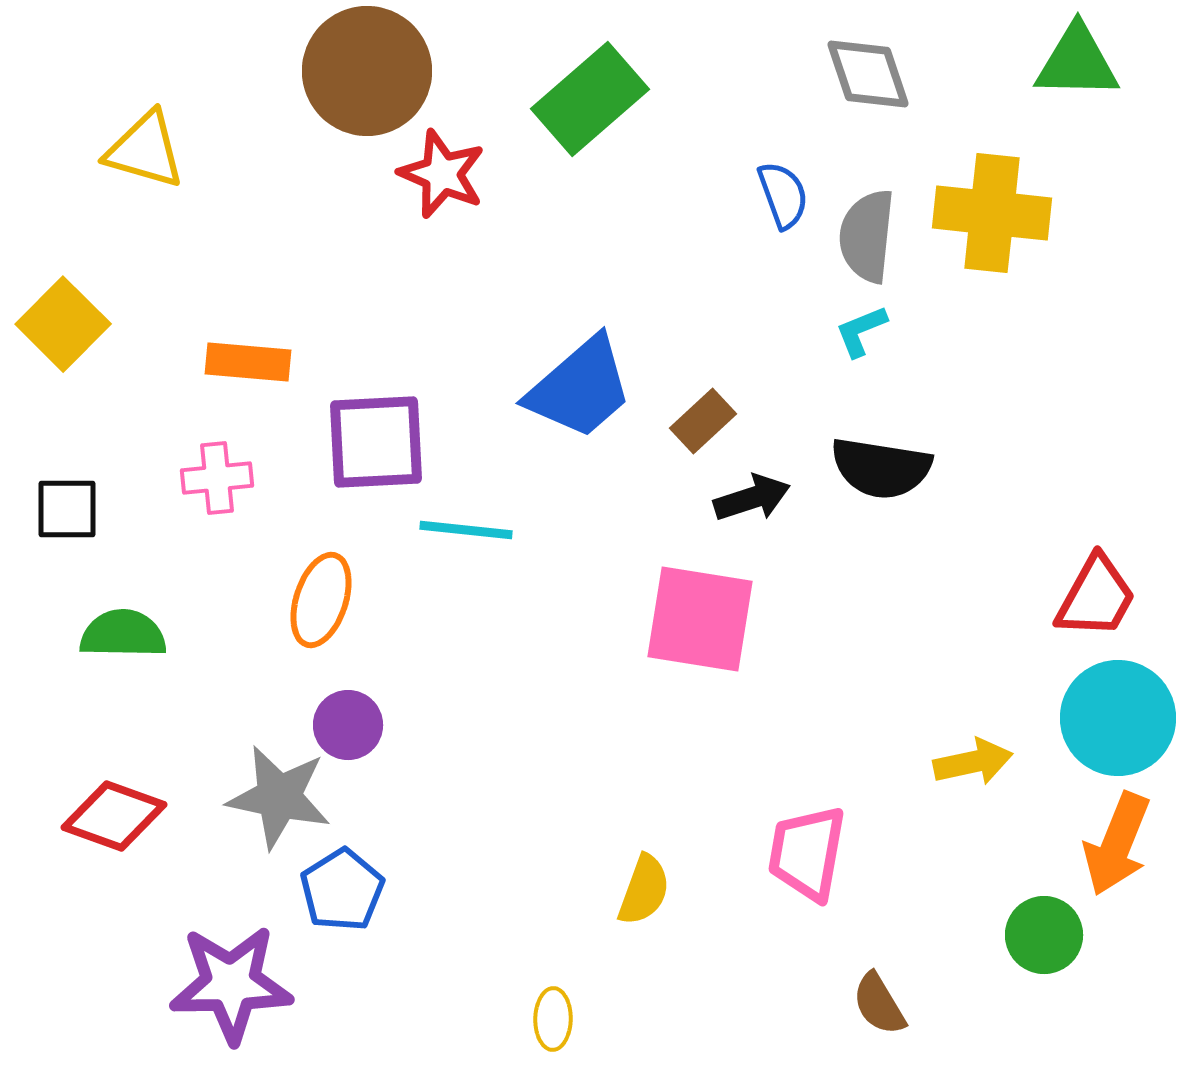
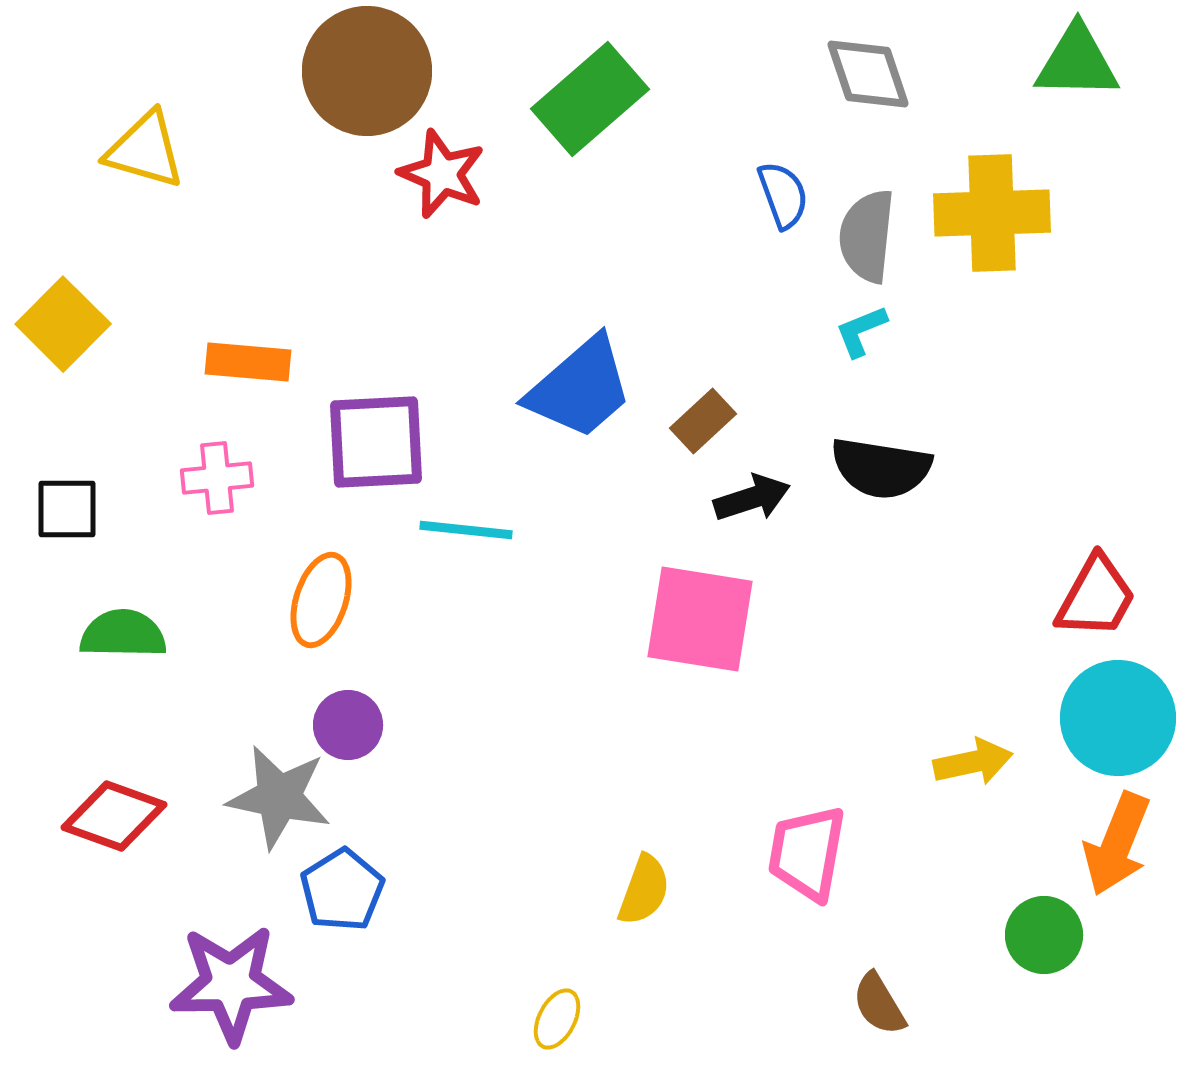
yellow cross: rotated 8 degrees counterclockwise
yellow ellipse: moved 4 px right; rotated 26 degrees clockwise
